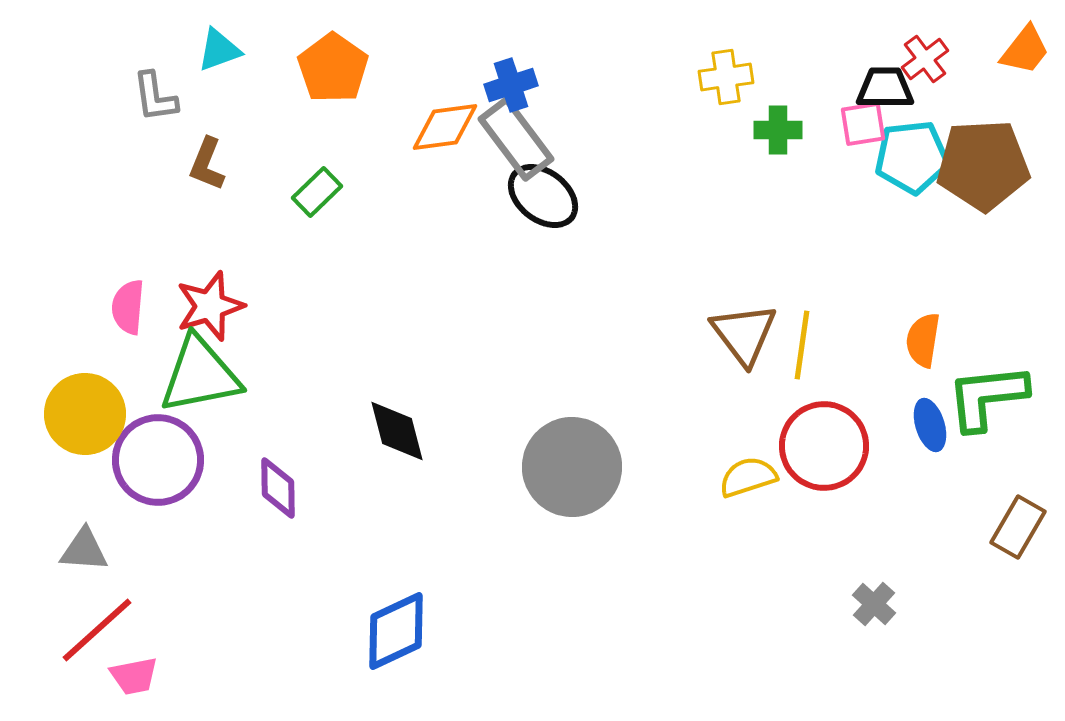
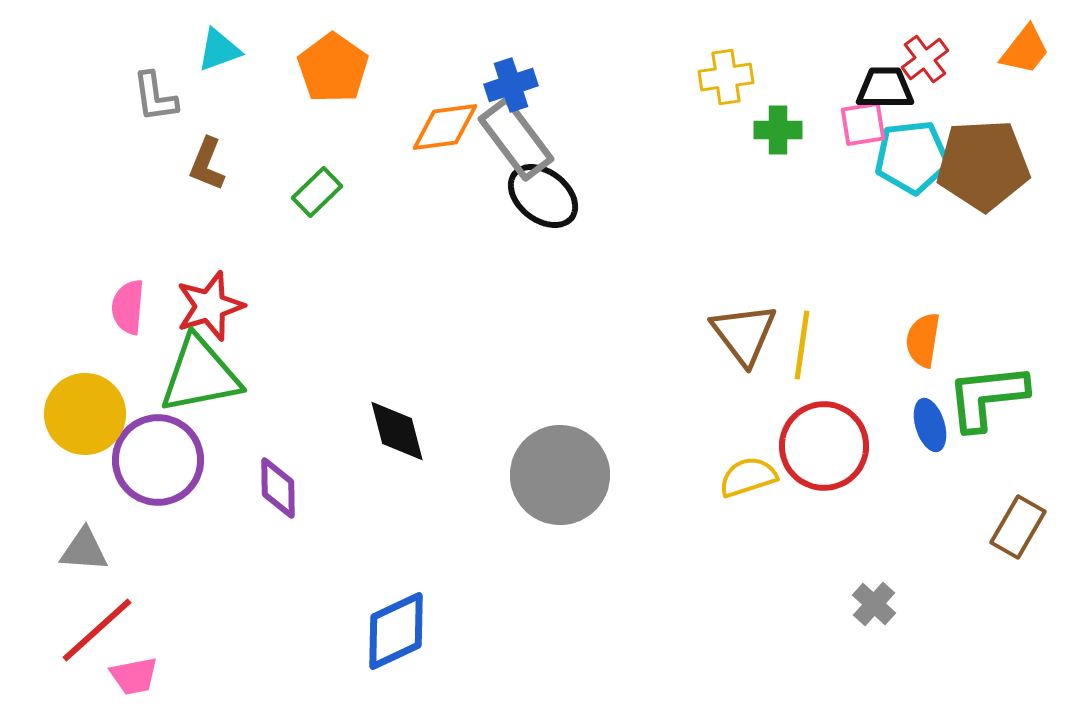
gray circle: moved 12 px left, 8 px down
